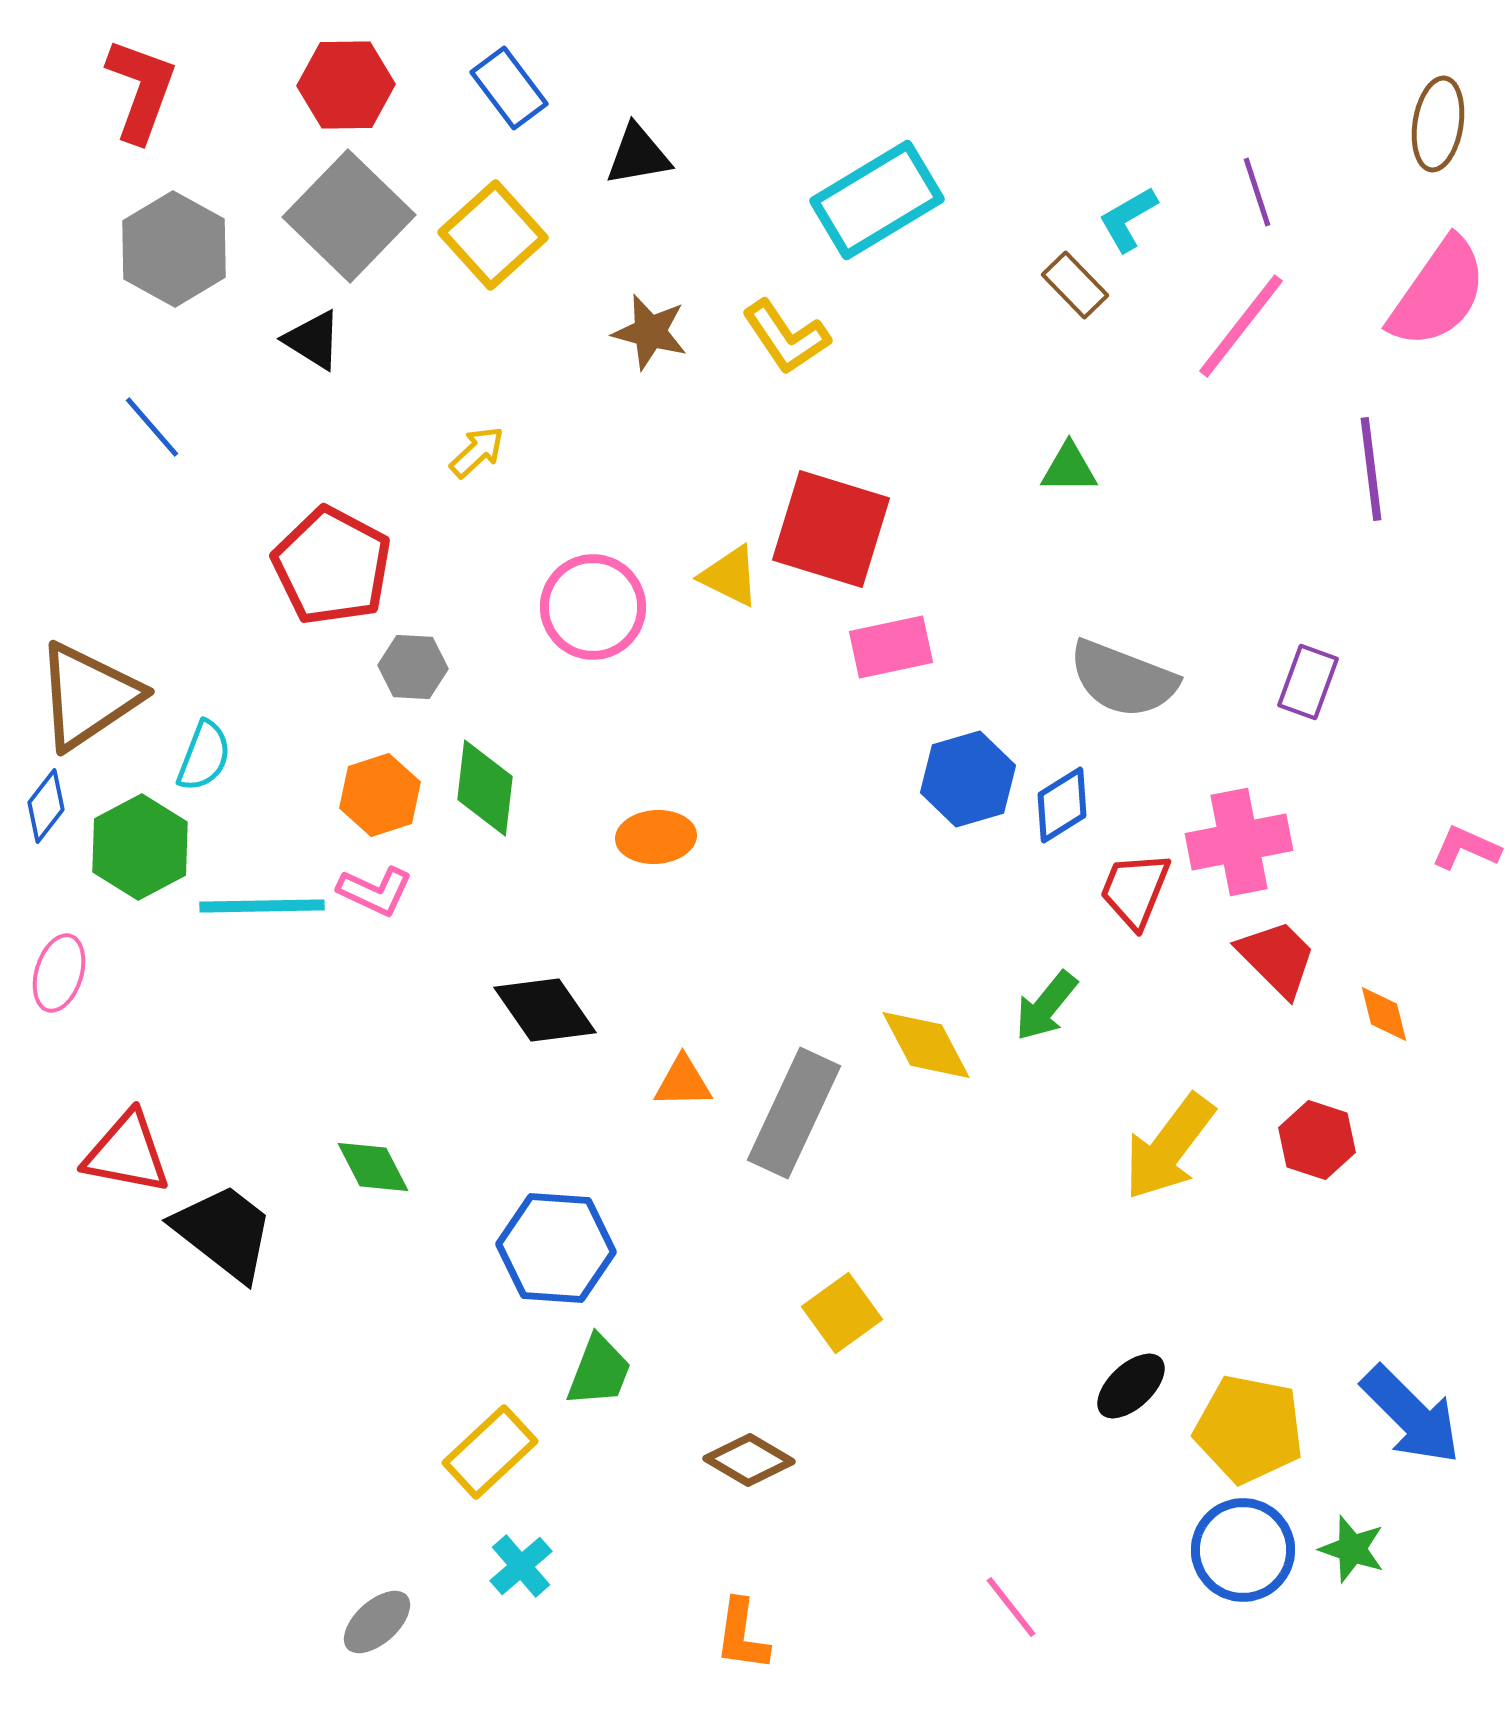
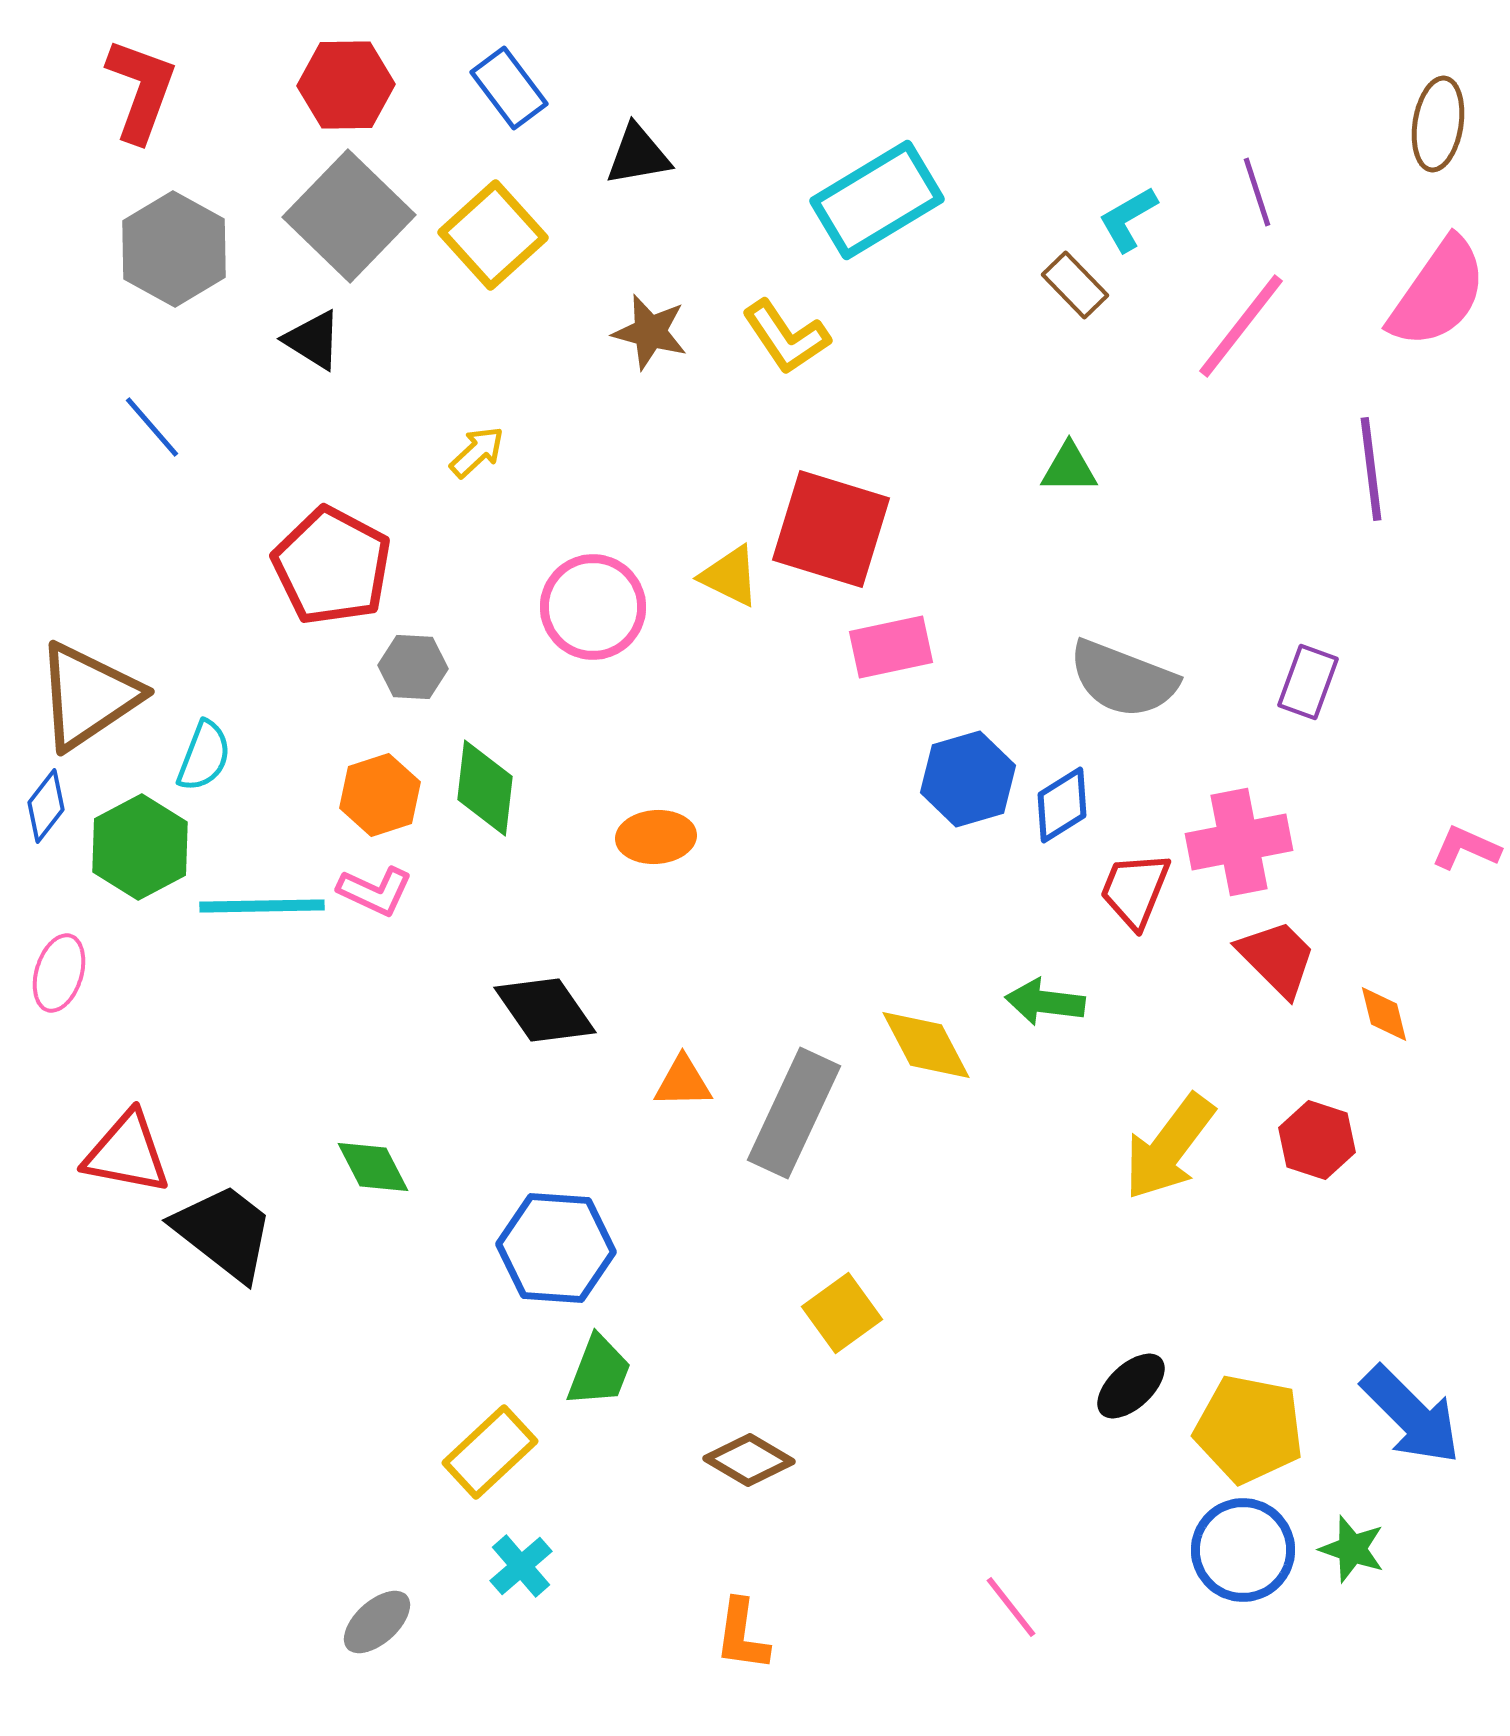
green arrow at (1046, 1006): moved 1 px left, 4 px up; rotated 58 degrees clockwise
